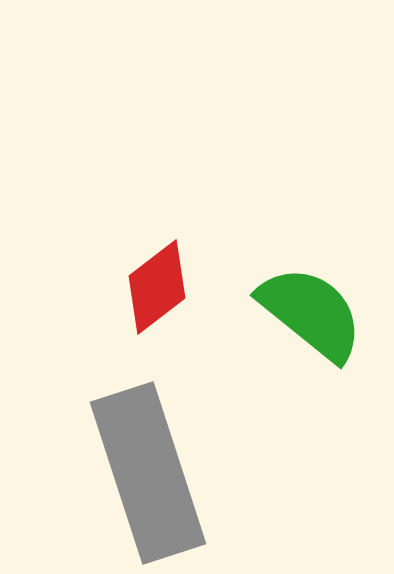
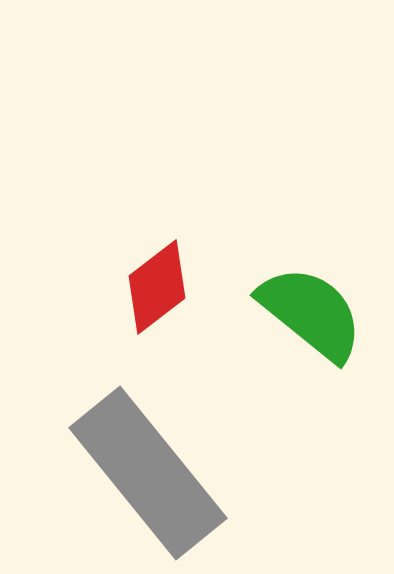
gray rectangle: rotated 21 degrees counterclockwise
